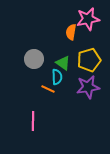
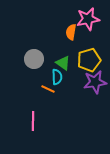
purple star: moved 7 px right, 5 px up
